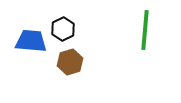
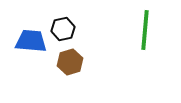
black hexagon: rotated 15 degrees clockwise
